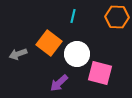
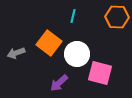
gray arrow: moved 2 px left, 1 px up
